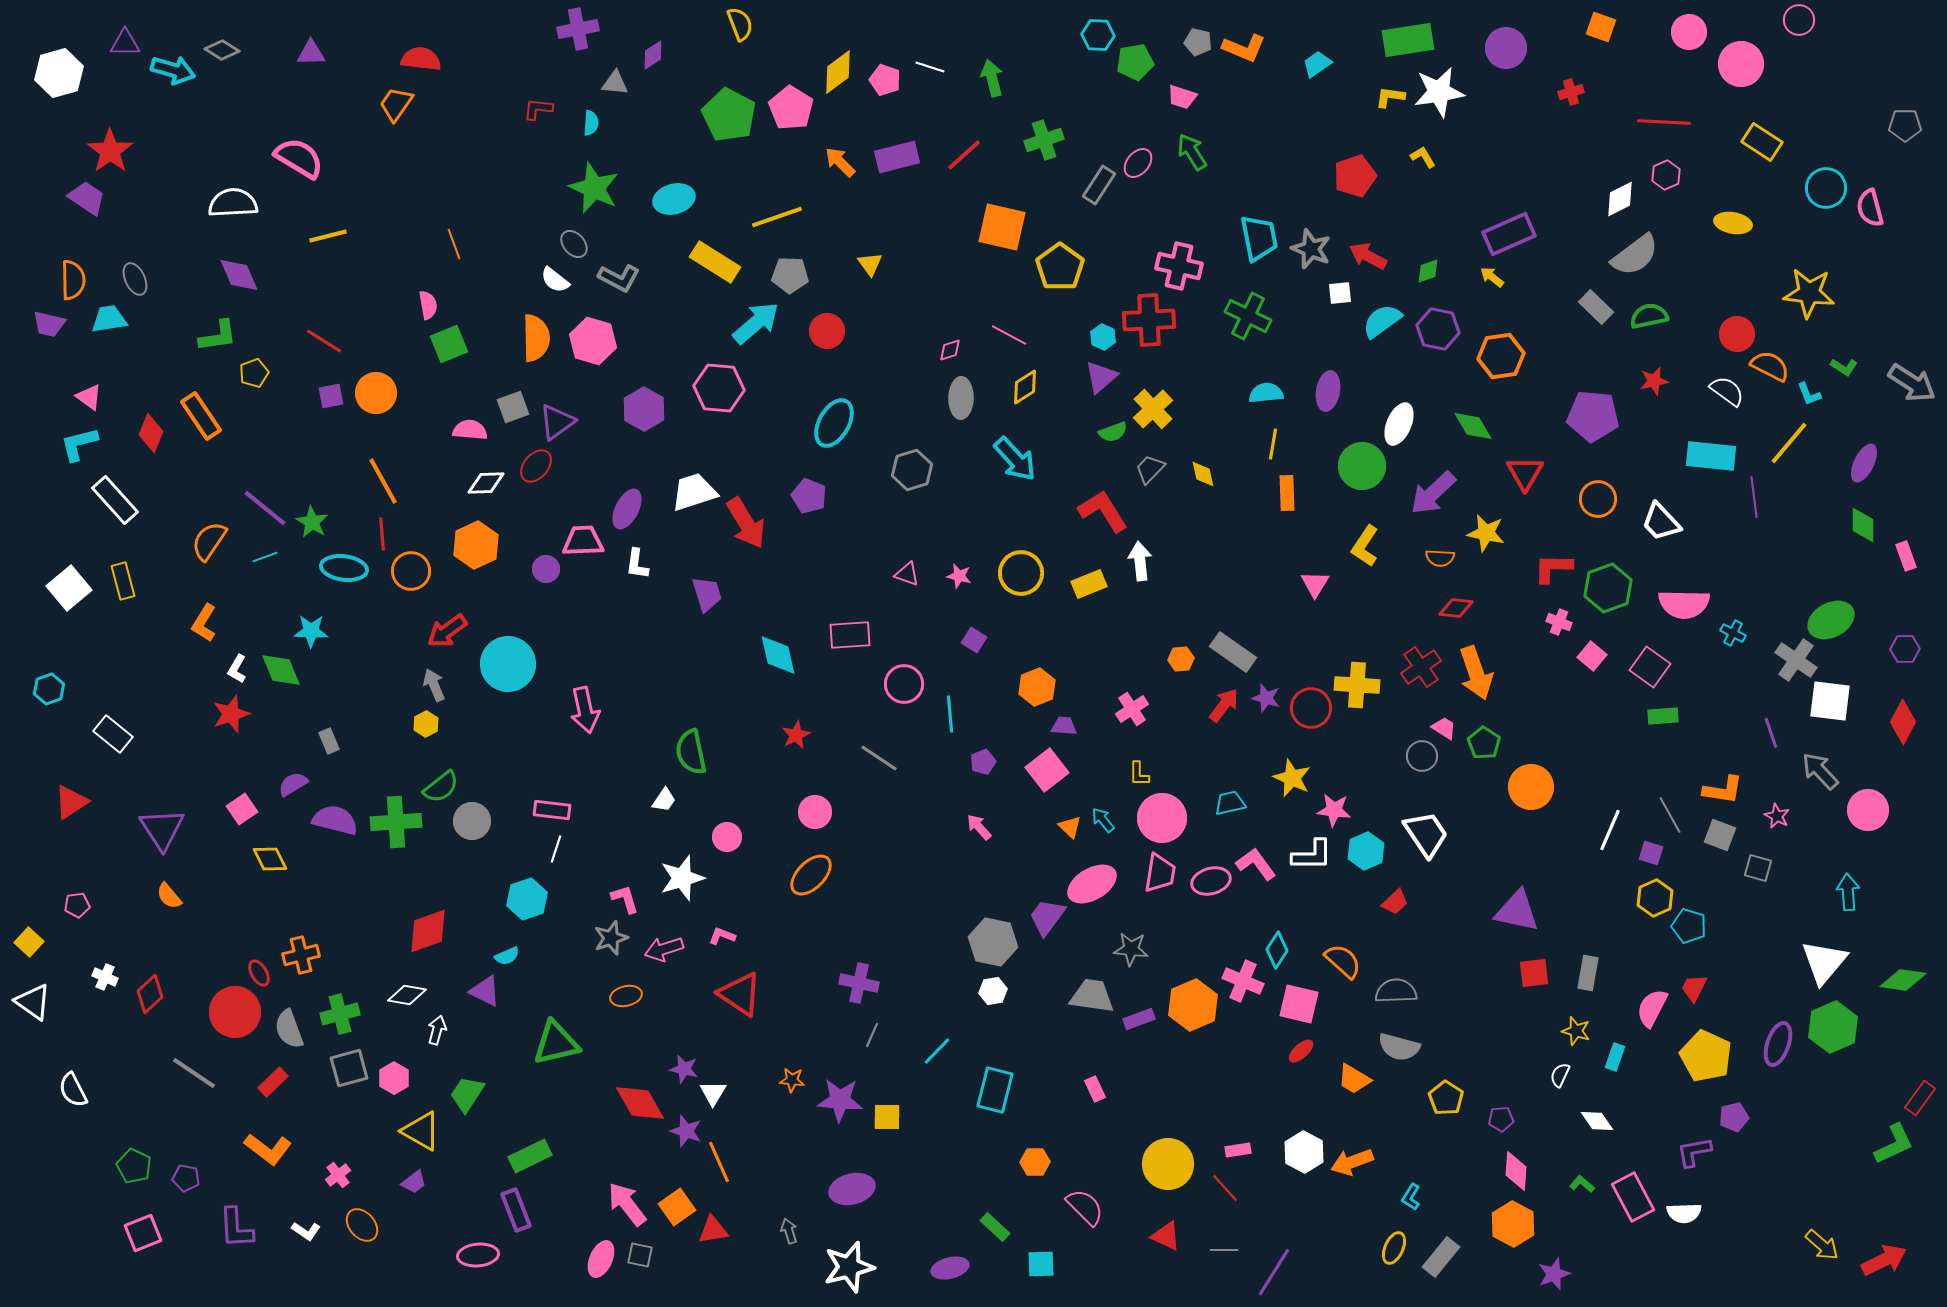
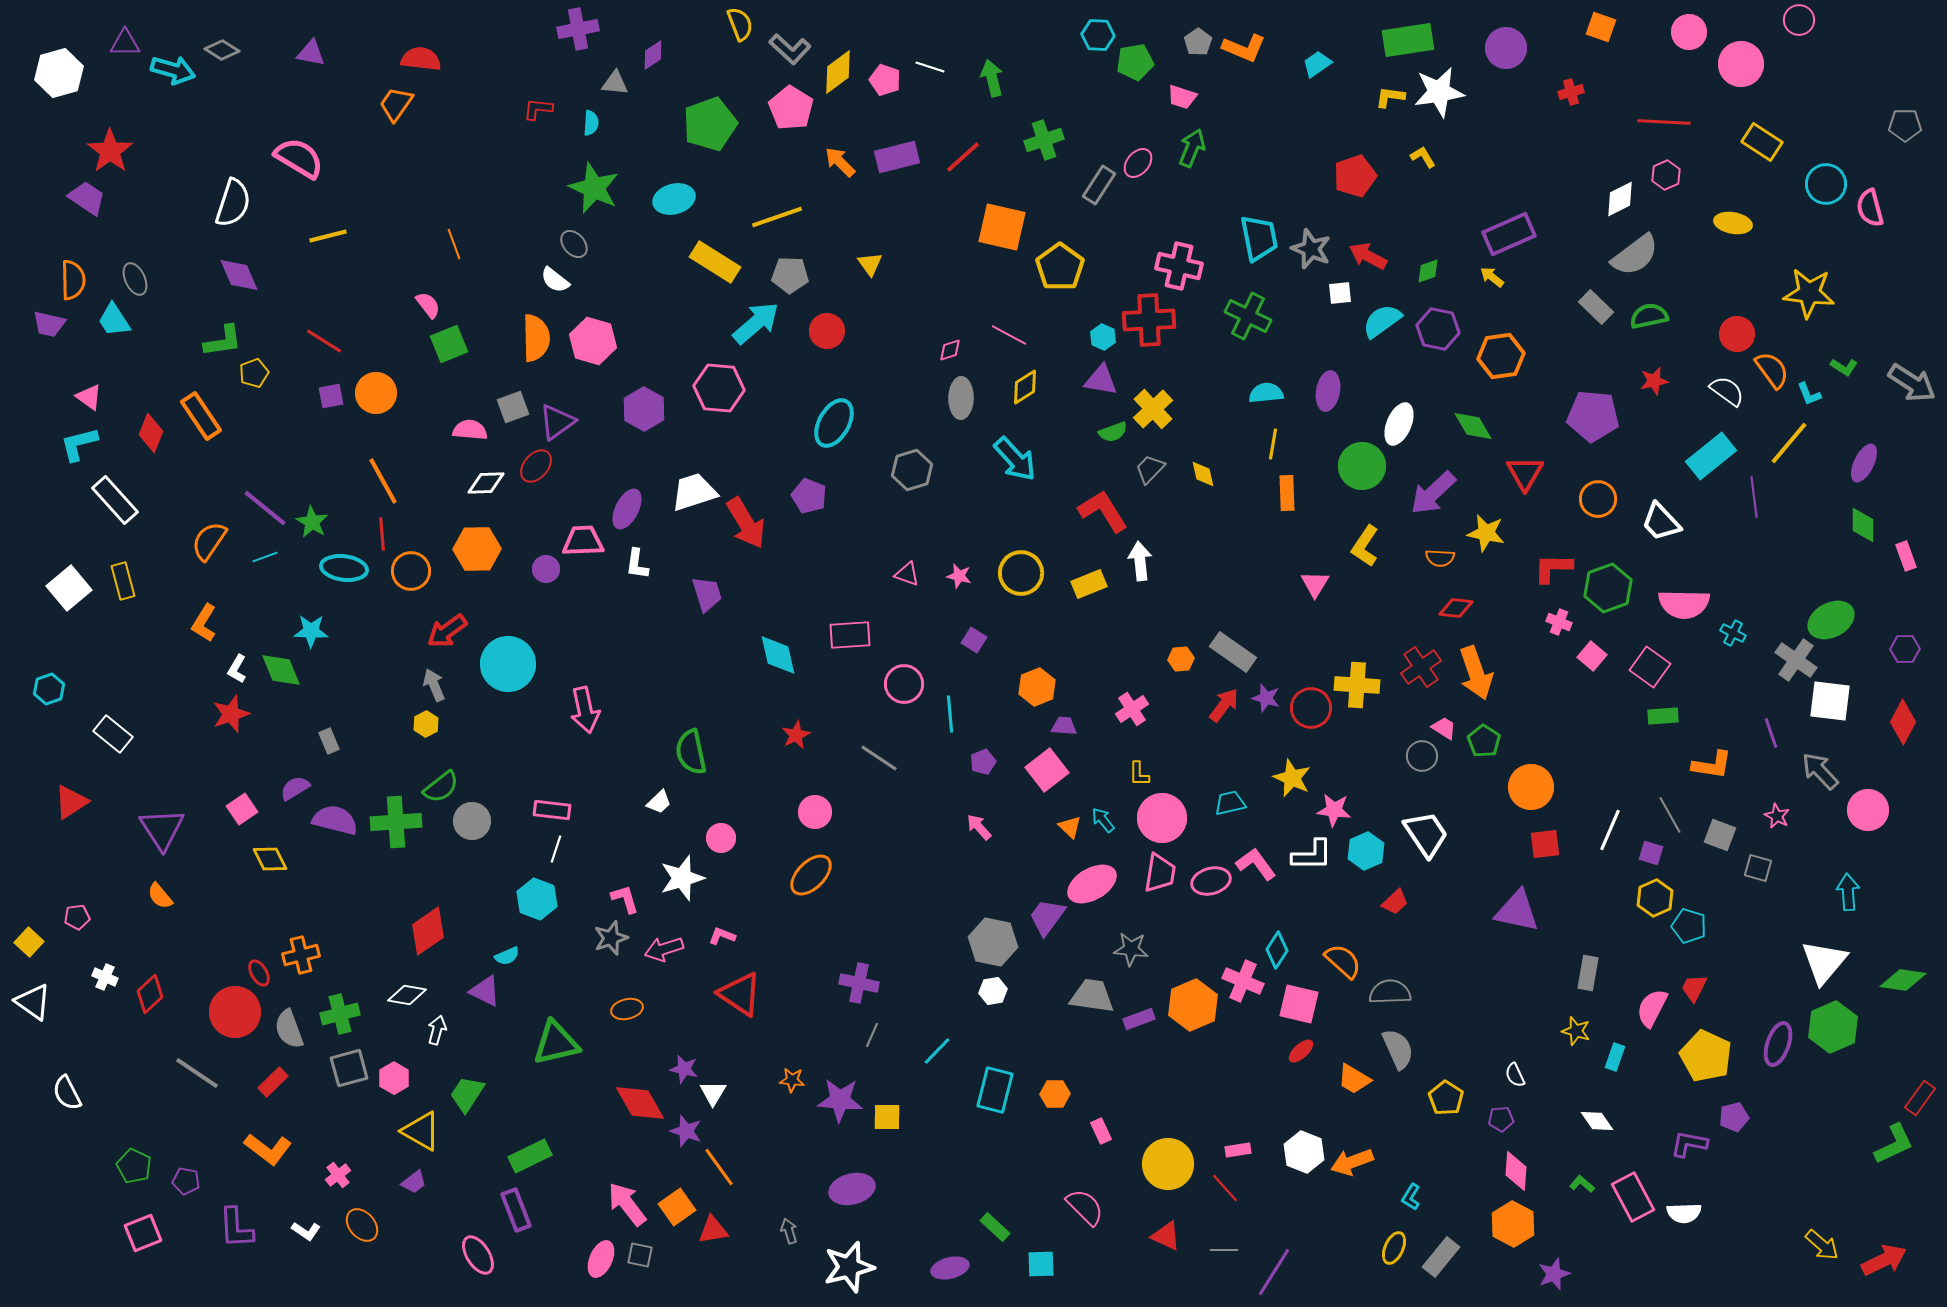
gray pentagon at (1198, 42): rotated 24 degrees clockwise
purple triangle at (311, 53): rotated 12 degrees clockwise
green pentagon at (729, 115): moved 19 px left, 9 px down; rotated 24 degrees clockwise
green arrow at (1192, 152): moved 4 px up; rotated 54 degrees clockwise
red line at (964, 155): moved 1 px left, 2 px down
cyan circle at (1826, 188): moved 4 px up
white semicircle at (233, 203): rotated 111 degrees clockwise
gray L-shape at (619, 278): moved 171 px right, 229 px up; rotated 15 degrees clockwise
pink semicircle at (428, 305): rotated 28 degrees counterclockwise
cyan trapezoid at (109, 319): moved 5 px right, 1 px down; rotated 114 degrees counterclockwise
green L-shape at (218, 336): moved 5 px right, 5 px down
orange semicircle at (1770, 366): moved 2 px right, 4 px down; rotated 27 degrees clockwise
purple triangle at (1101, 377): moved 3 px down; rotated 51 degrees clockwise
cyan rectangle at (1711, 456): rotated 45 degrees counterclockwise
orange hexagon at (476, 545): moved 1 px right, 4 px down; rotated 24 degrees clockwise
green pentagon at (1484, 743): moved 2 px up
purple semicircle at (293, 784): moved 2 px right, 4 px down
orange L-shape at (1723, 790): moved 11 px left, 25 px up
white trapezoid at (664, 800): moved 5 px left, 2 px down; rotated 12 degrees clockwise
pink circle at (727, 837): moved 6 px left, 1 px down
orange semicircle at (169, 896): moved 9 px left
cyan hexagon at (527, 899): moved 10 px right; rotated 21 degrees counterclockwise
pink pentagon at (77, 905): moved 12 px down
red diamond at (428, 931): rotated 15 degrees counterclockwise
red square at (1534, 973): moved 11 px right, 129 px up
gray semicircle at (1396, 991): moved 6 px left, 1 px down
orange ellipse at (626, 996): moved 1 px right, 13 px down
gray semicircle at (1399, 1047): moved 1 px left, 2 px down; rotated 129 degrees counterclockwise
gray line at (194, 1073): moved 3 px right
white semicircle at (1560, 1075): moved 45 px left; rotated 50 degrees counterclockwise
pink rectangle at (1095, 1089): moved 6 px right, 42 px down
white semicircle at (73, 1090): moved 6 px left, 3 px down
white hexagon at (1304, 1152): rotated 6 degrees counterclockwise
purple L-shape at (1694, 1152): moved 5 px left, 8 px up; rotated 21 degrees clockwise
orange line at (719, 1162): moved 5 px down; rotated 12 degrees counterclockwise
orange hexagon at (1035, 1162): moved 20 px right, 68 px up
purple pentagon at (186, 1178): moved 3 px down
pink ellipse at (478, 1255): rotated 63 degrees clockwise
